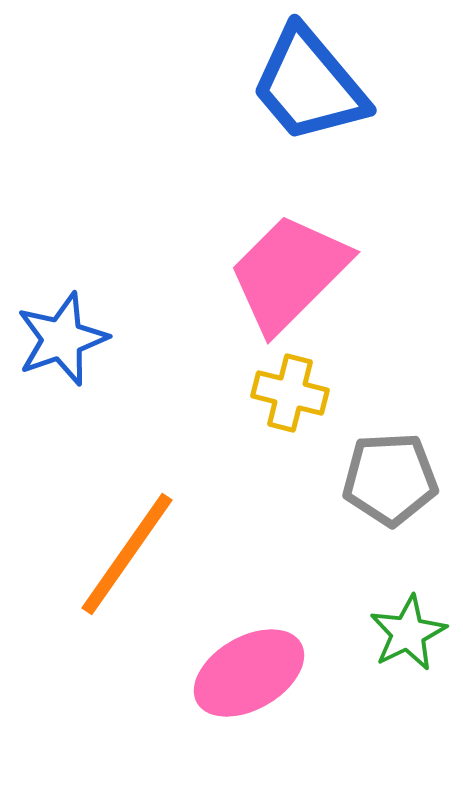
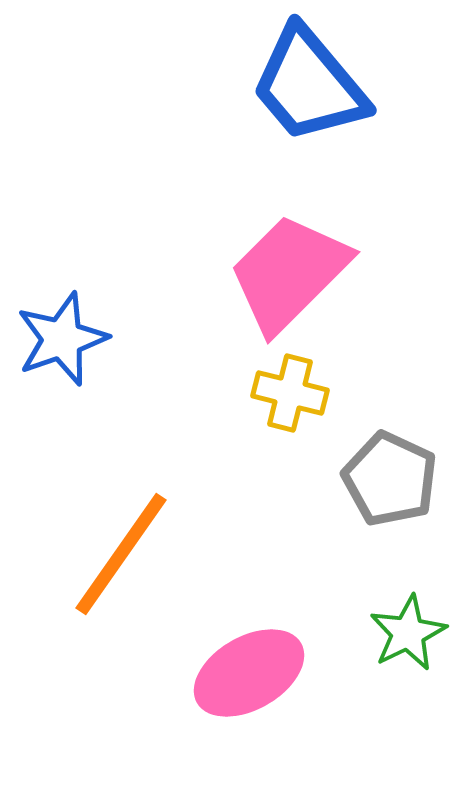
gray pentagon: rotated 28 degrees clockwise
orange line: moved 6 px left
